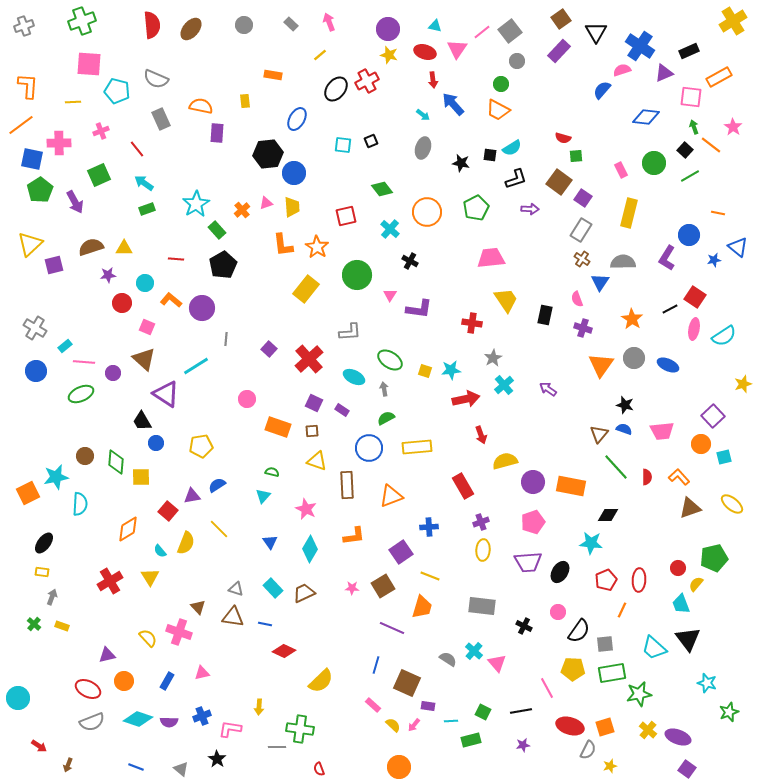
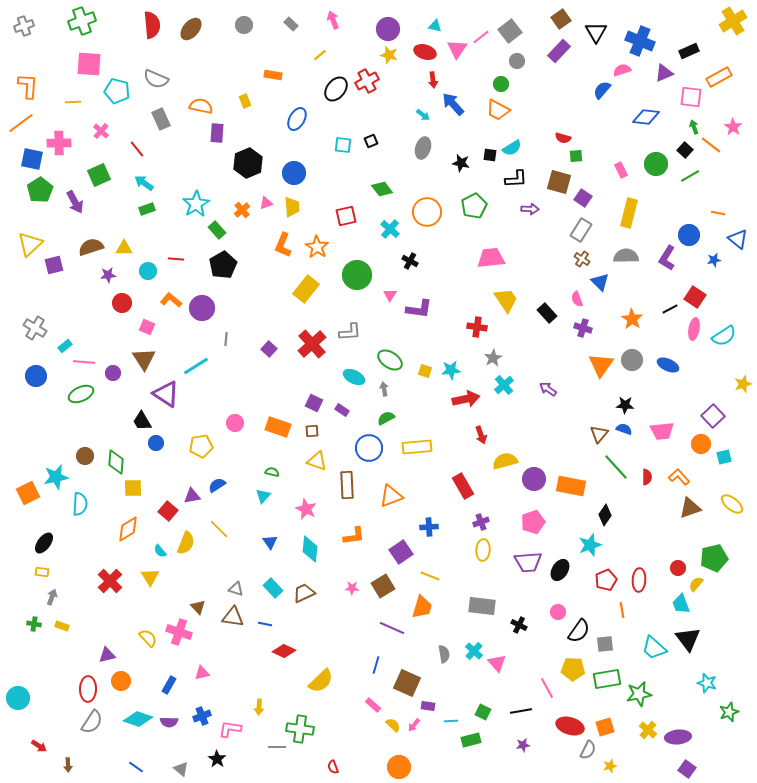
pink arrow at (329, 22): moved 4 px right, 2 px up
pink line at (482, 32): moved 1 px left, 5 px down
blue cross at (640, 46): moved 5 px up; rotated 12 degrees counterclockwise
yellow rectangle at (245, 101): rotated 16 degrees counterclockwise
orange line at (21, 125): moved 2 px up
pink cross at (101, 131): rotated 28 degrees counterclockwise
black hexagon at (268, 154): moved 20 px left, 9 px down; rotated 16 degrees counterclockwise
green circle at (654, 163): moved 2 px right, 1 px down
black L-shape at (516, 179): rotated 15 degrees clockwise
brown square at (559, 182): rotated 20 degrees counterclockwise
green pentagon at (476, 208): moved 2 px left, 2 px up
orange L-shape at (283, 245): rotated 30 degrees clockwise
blue triangle at (738, 247): moved 8 px up
gray semicircle at (623, 262): moved 3 px right, 6 px up
blue triangle at (600, 282): rotated 18 degrees counterclockwise
cyan circle at (145, 283): moved 3 px right, 12 px up
black rectangle at (545, 315): moved 2 px right, 2 px up; rotated 54 degrees counterclockwise
red cross at (472, 323): moved 5 px right, 4 px down
gray circle at (634, 358): moved 2 px left, 2 px down
brown triangle at (144, 359): rotated 15 degrees clockwise
red cross at (309, 359): moved 3 px right, 15 px up
blue circle at (36, 371): moved 5 px down
pink circle at (247, 399): moved 12 px left, 24 px down
black star at (625, 405): rotated 12 degrees counterclockwise
yellow square at (141, 477): moved 8 px left, 11 px down
purple circle at (533, 482): moved 1 px right, 3 px up
black diamond at (608, 515): moved 3 px left; rotated 55 degrees counterclockwise
cyan star at (591, 543): moved 1 px left, 2 px down; rotated 25 degrees counterclockwise
cyan diamond at (310, 549): rotated 24 degrees counterclockwise
black ellipse at (560, 572): moved 2 px up
red cross at (110, 581): rotated 15 degrees counterclockwise
orange line at (622, 610): rotated 35 degrees counterclockwise
green cross at (34, 624): rotated 32 degrees counterclockwise
black cross at (524, 626): moved 5 px left, 1 px up
gray semicircle at (448, 659): moved 4 px left, 5 px up; rotated 48 degrees clockwise
green rectangle at (612, 673): moved 5 px left, 6 px down
orange circle at (124, 681): moved 3 px left
blue rectangle at (167, 681): moved 2 px right, 4 px down
red ellipse at (88, 689): rotated 65 degrees clockwise
gray semicircle at (92, 722): rotated 35 degrees counterclockwise
purple ellipse at (678, 737): rotated 25 degrees counterclockwise
brown arrow at (68, 765): rotated 24 degrees counterclockwise
blue line at (136, 767): rotated 14 degrees clockwise
red semicircle at (319, 769): moved 14 px right, 2 px up
